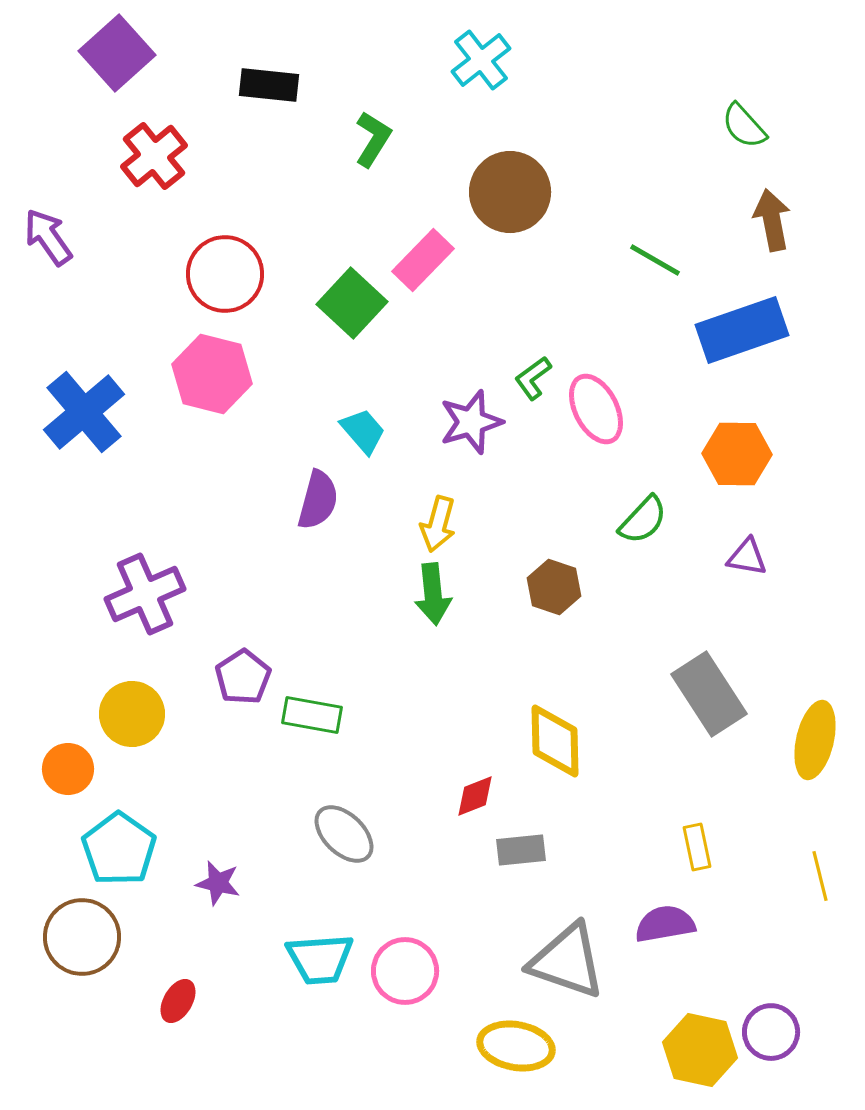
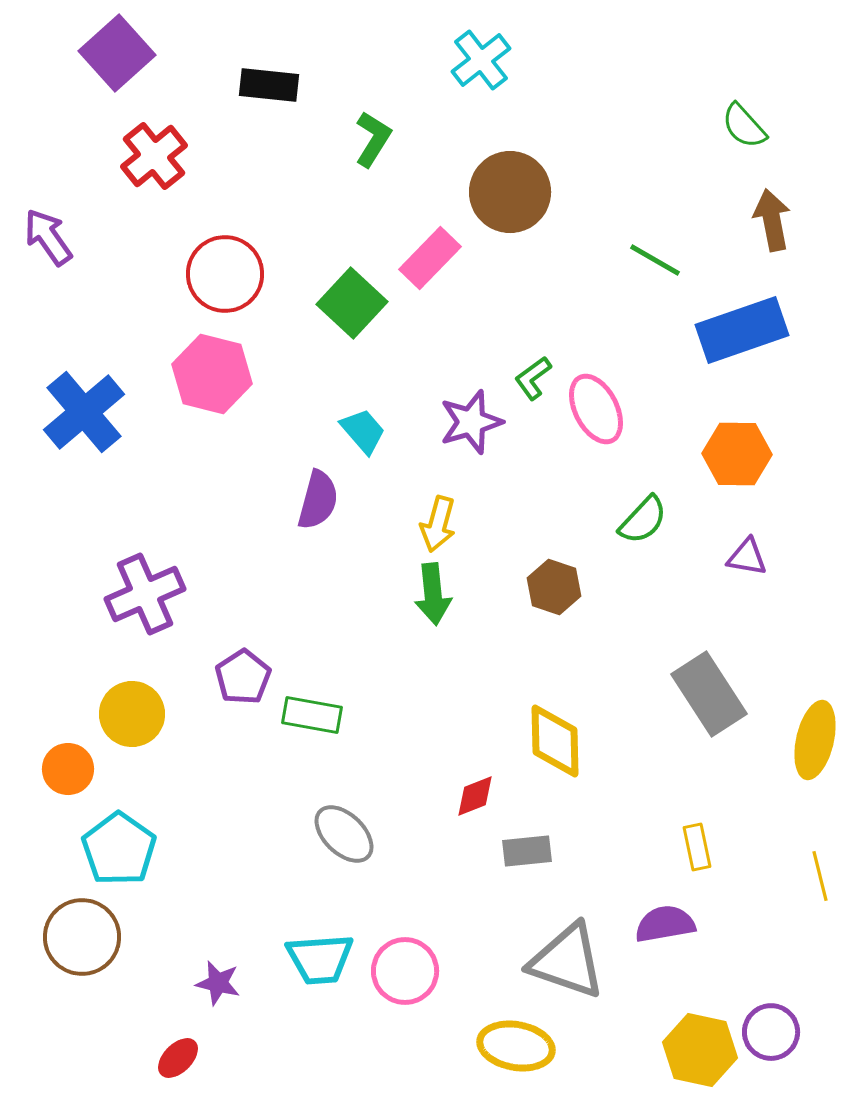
pink rectangle at (423, 260): moved 7 px right, 2 px up
gray rectangle at (521, 850): moved 6 px right, 1 px down
purple star at (218, 883): moved 100 px down
red ellipse at (178, 1001): moved 57 px down; rotated 15 degrees clockwise
